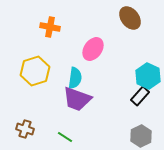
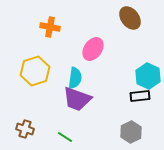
black rectangle: rotated 42 degrees clockwise
gray hexagon: moved 10 px left, 4 px up
